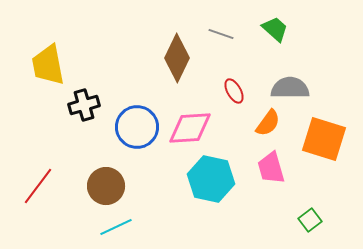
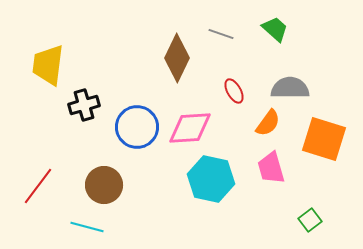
yellow trapezoid: rotated 18 degrees clockwise
brown circle: moved 2 px left, 1 px up
cyan line: moved 29 px left; rotated 40 degrees clockwise
